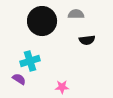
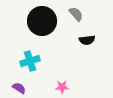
gray semicircle: rotated 49 degrees clockwise
purple semicircle: moved 9 px down
